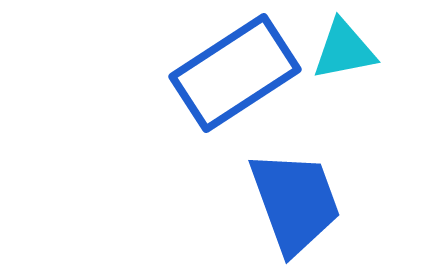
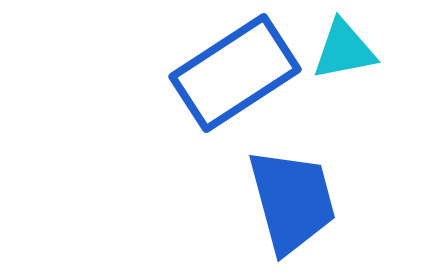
blue trapezoid: moved 3 px left, 1 px up; rotated 5 degrees clockwise
